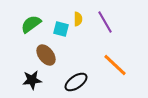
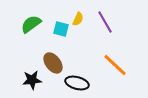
yellow semicircle: rotated 24 degrees clockwise
brown ellipse: moved 7 px right, 8 px down
black ellipse: moved 1 px right, 1 px down; rotated 50 degrees clockwise
